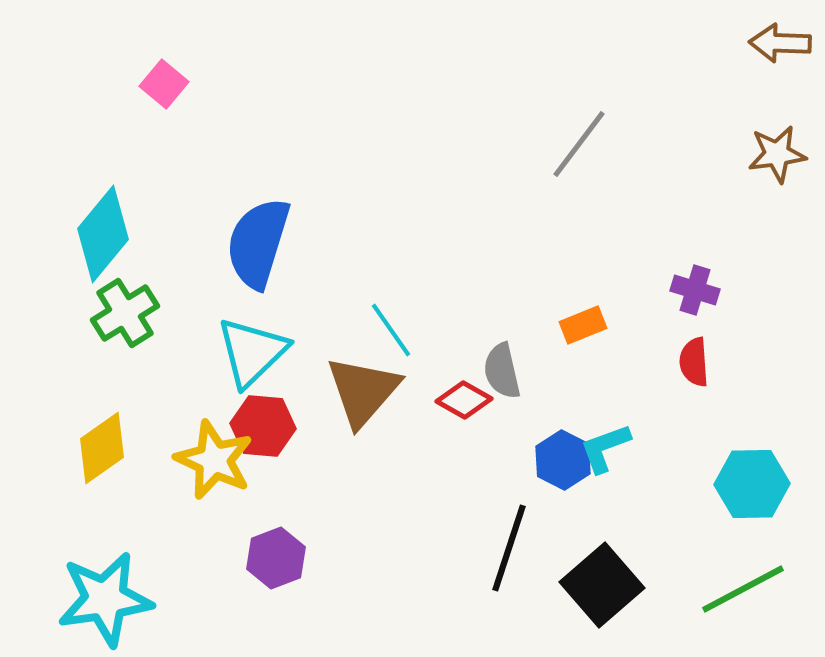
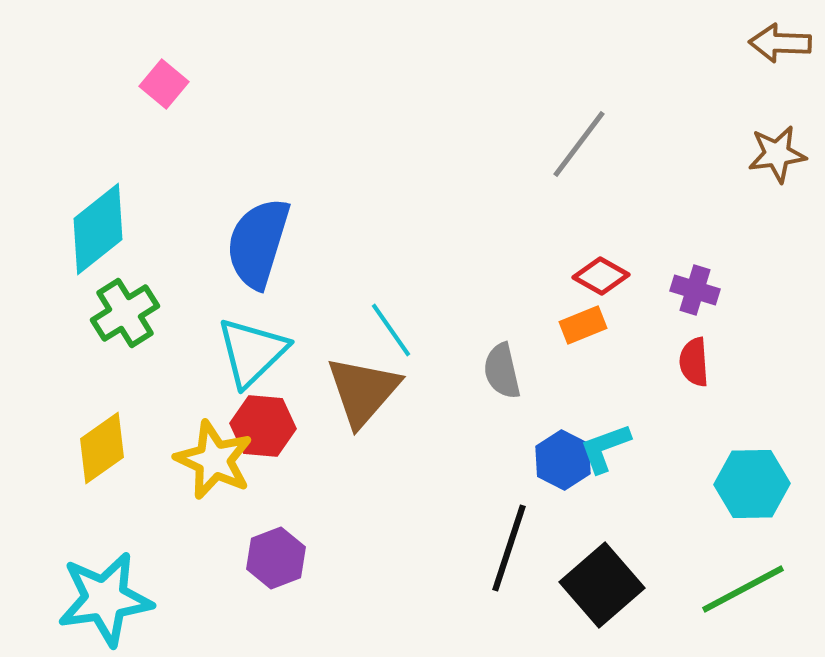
cyan diamond: moved 5 px left, 5 px up; rotated 12 degrees clockwise
red diamond: moved 137 px right, 124 px up
